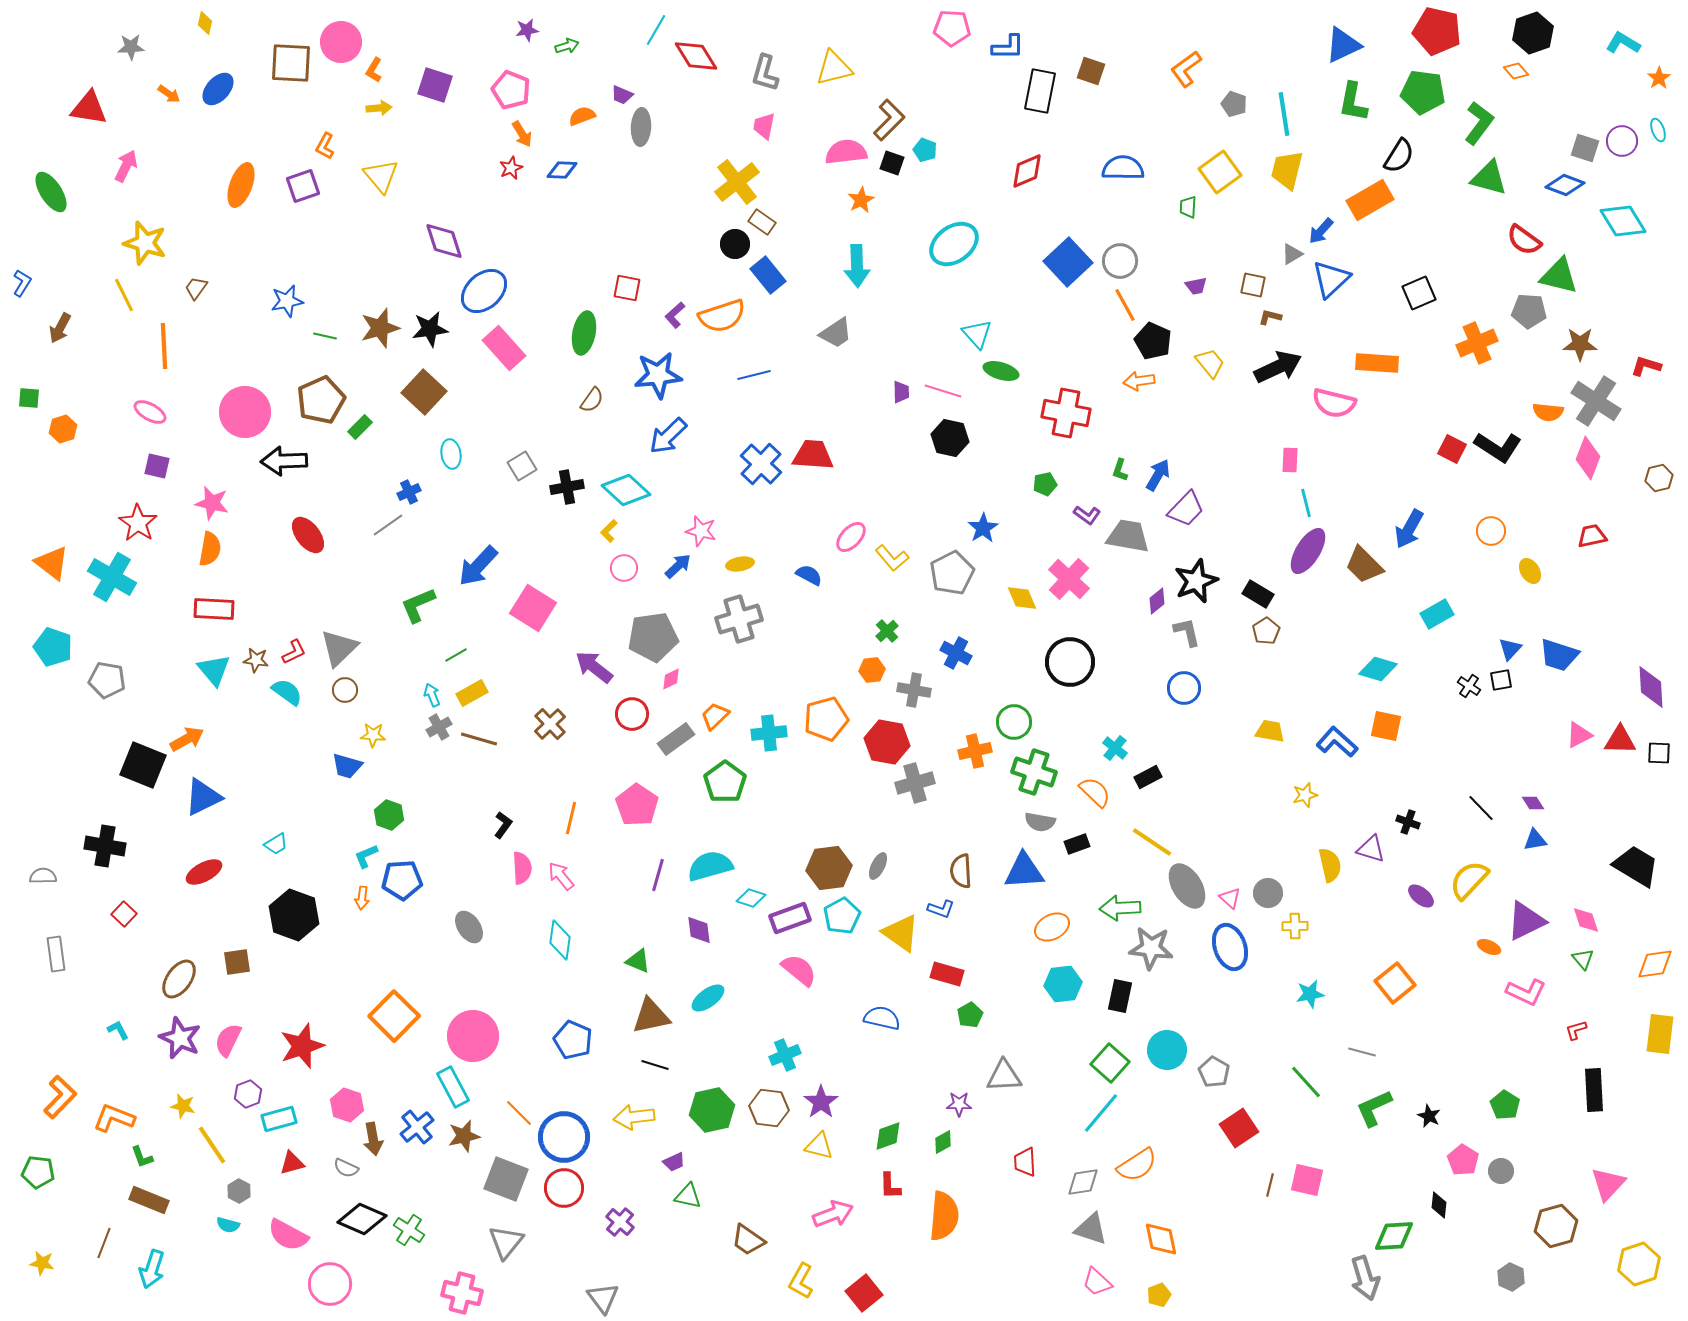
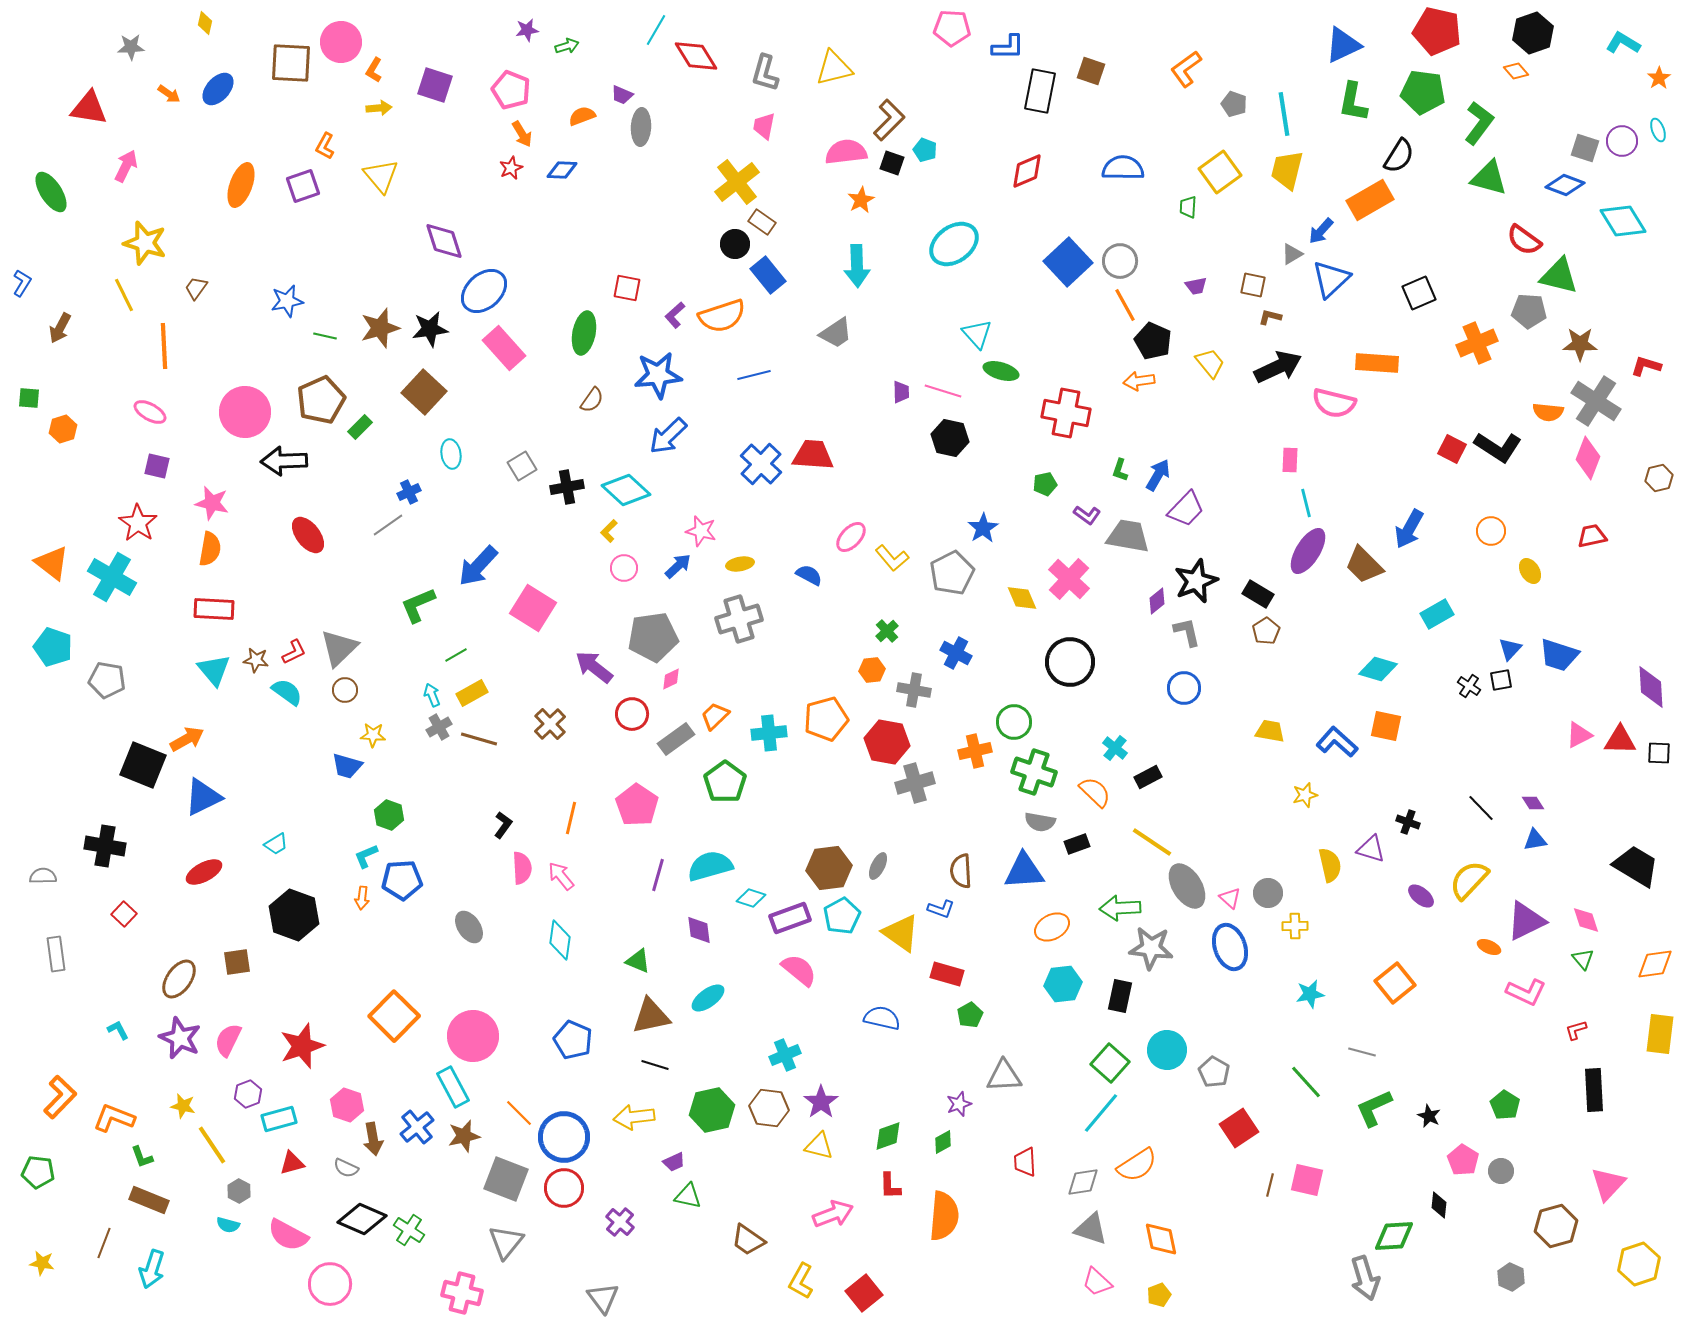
purple star at (959, 1104): rotated 20 degrees counterclockwise
